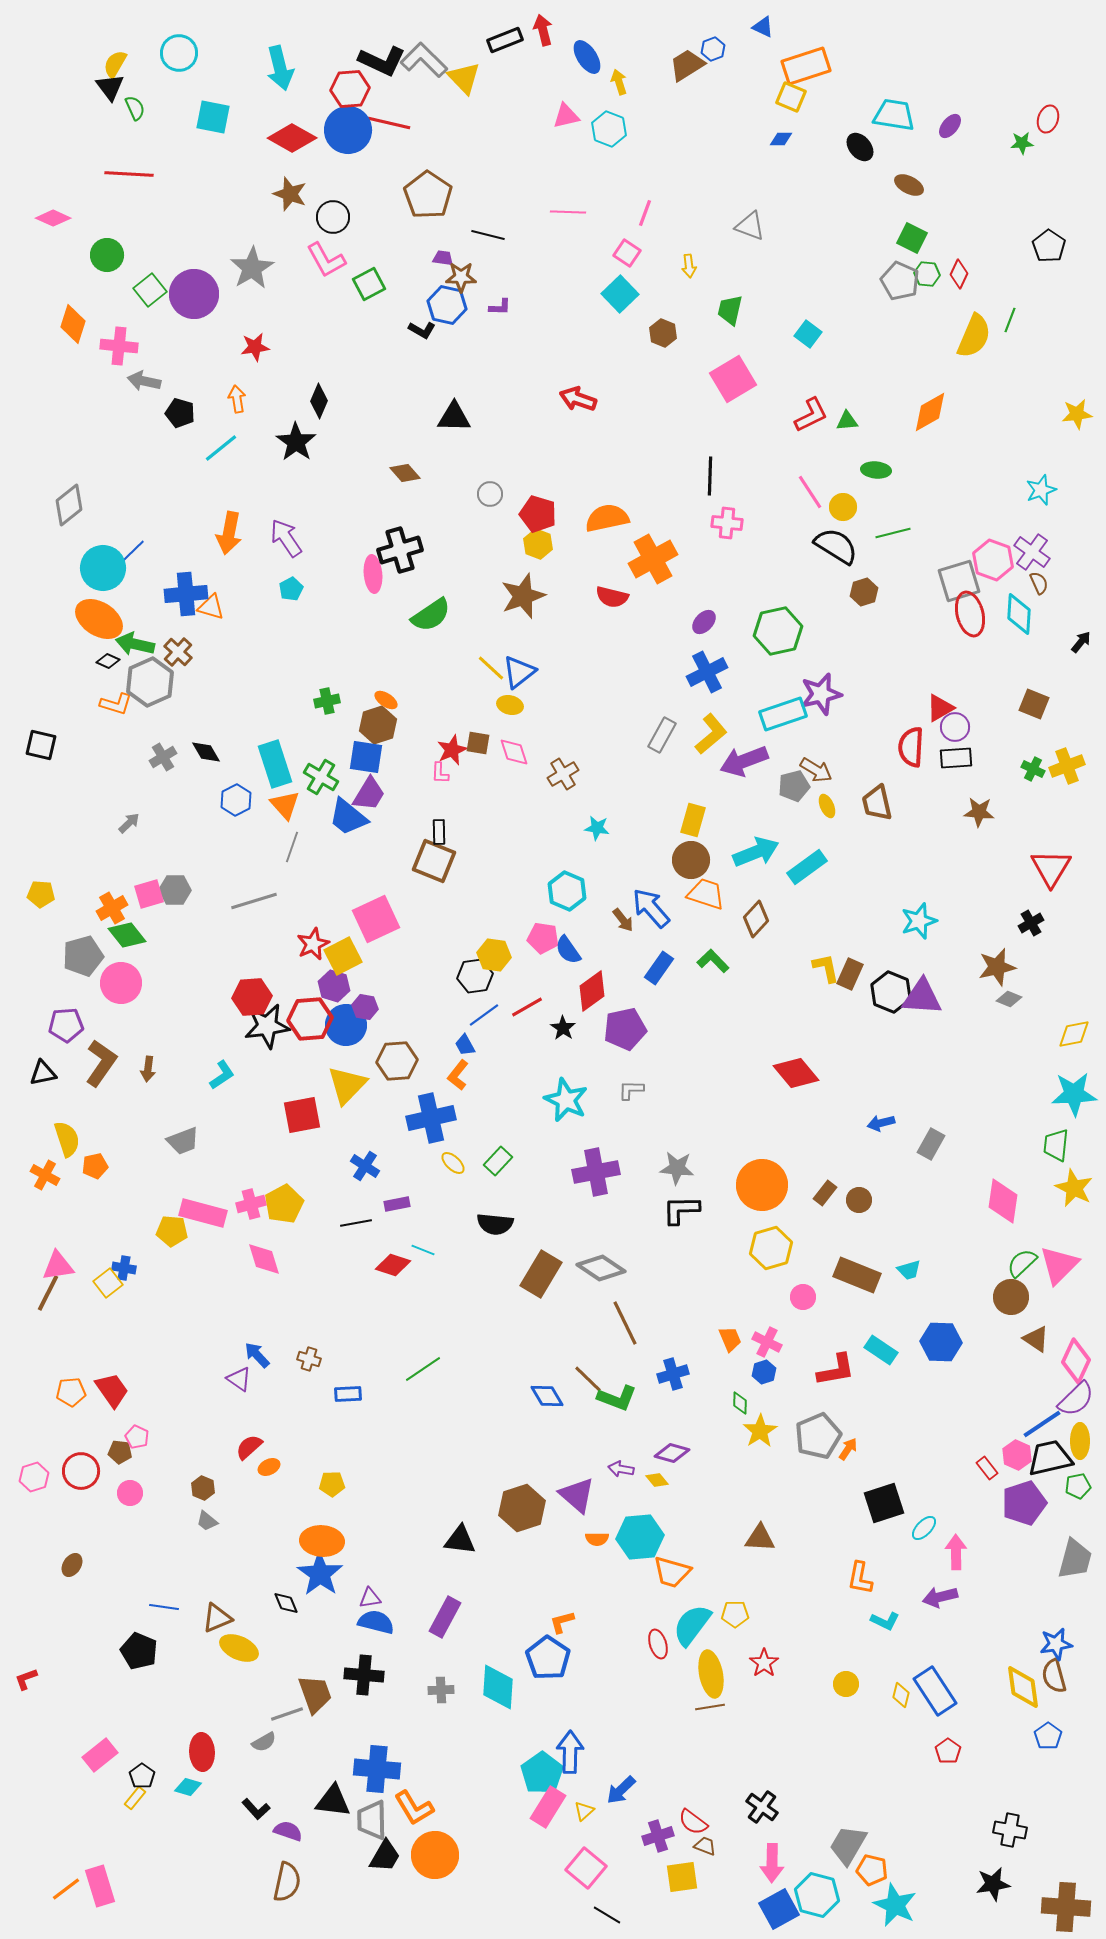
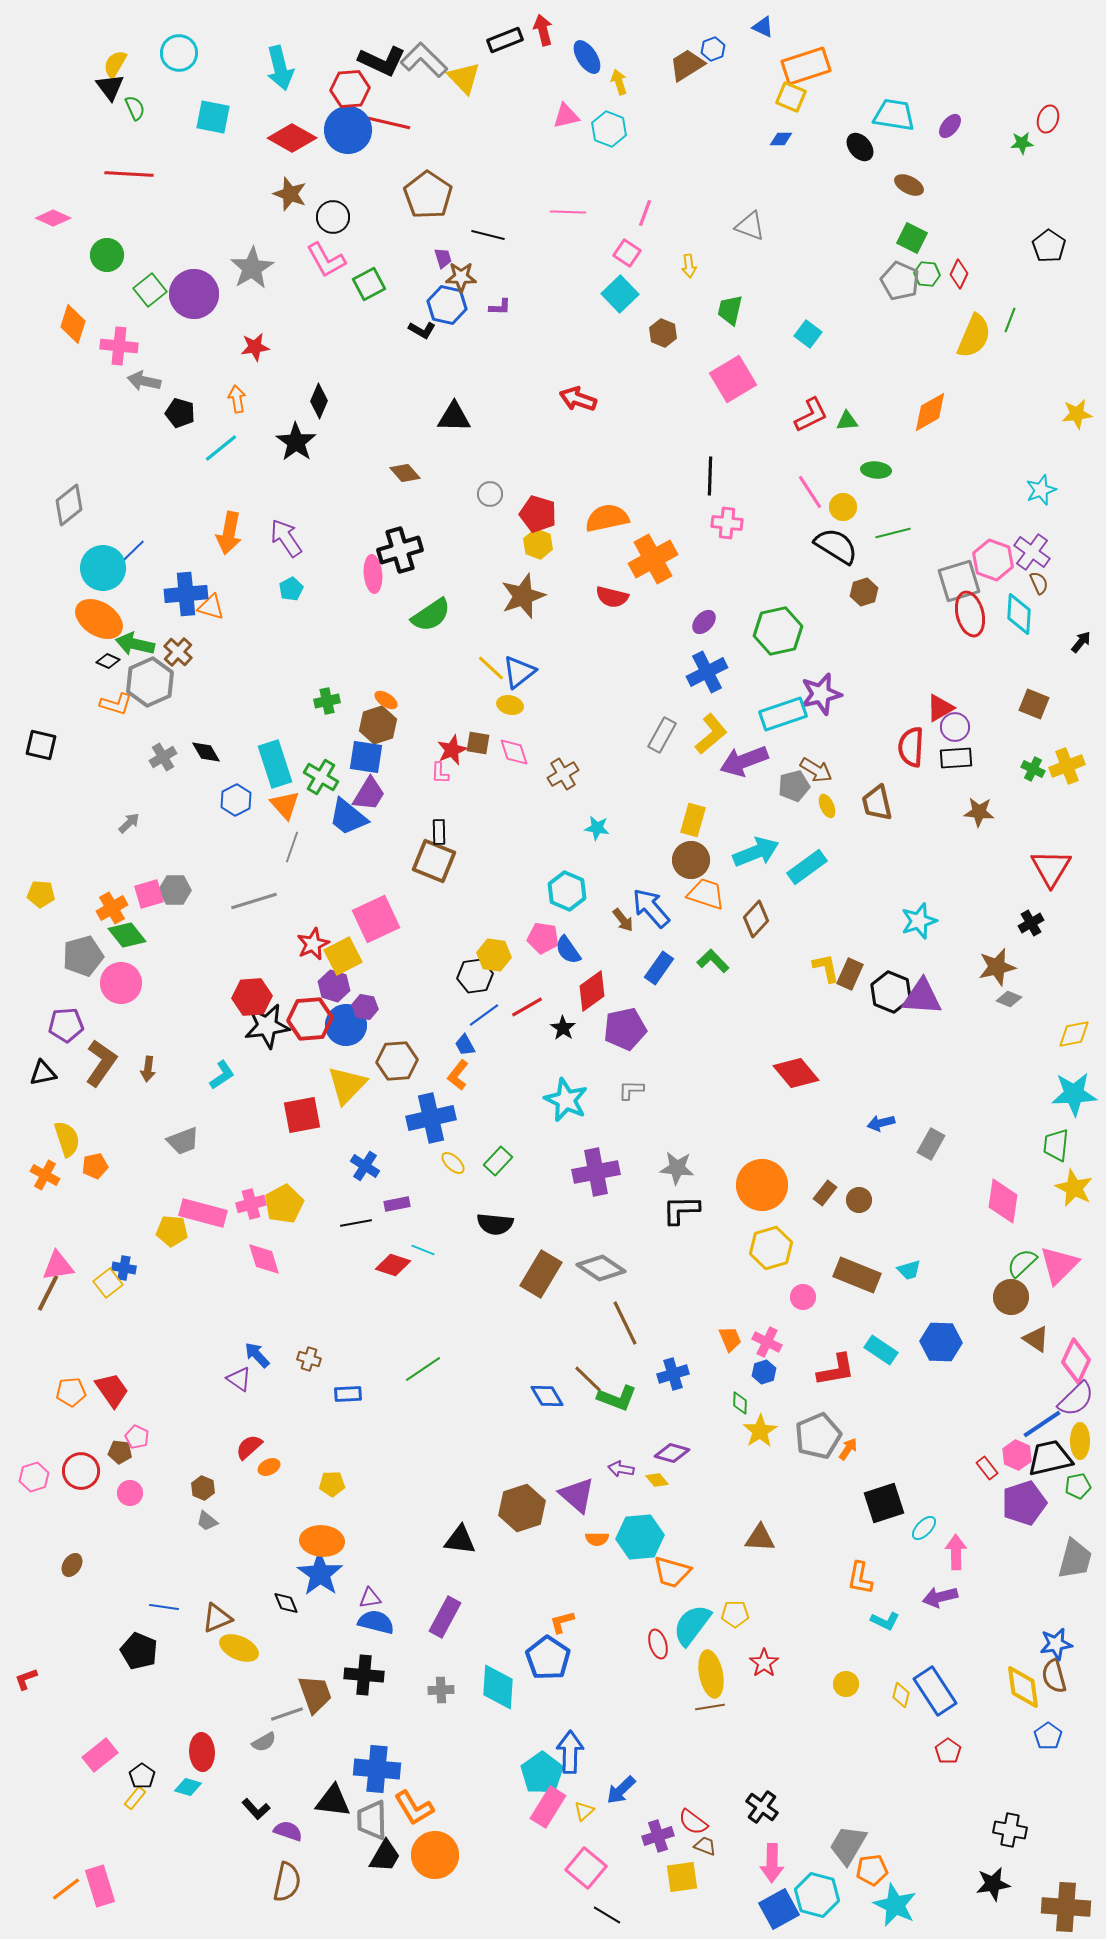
purple trapezoid at (443, 258): rotated 65 degrees clockwise
orange pentagon at (872, 1870): rotated 20 degrees counterclockwise
